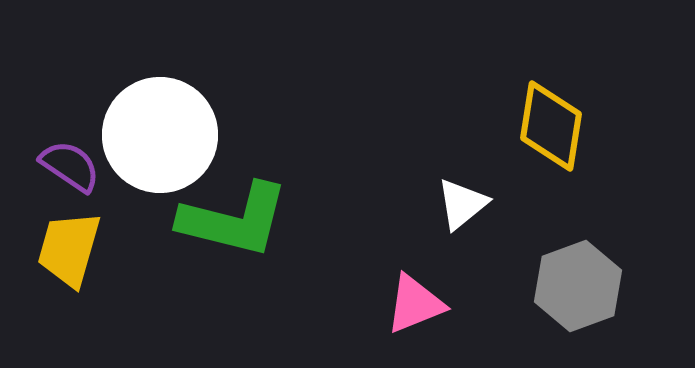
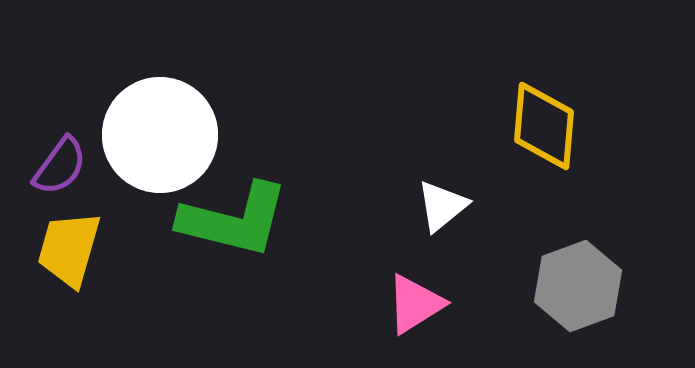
yellow diamond: moved 7 px left; rotated 4 degrees counterclockwise
purple semicircle: moved 10 px left; rotated 92 degrees clockwise
white triangle: moved 20 px left, 2 px down
pink triangle: rotated 10 degrees counterclockwise
